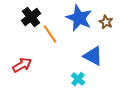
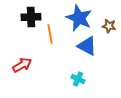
black cross: rotated 36 degrees clockwise
brown star: moved 3 px right, 4 px down; rotated 16 degrees counterclockwise
orange line: rotated 24 degrees clockwise
blue triangle: moved 6 px left, 10 px up
cyan cross: rotated 16 degrees counterclockwise
